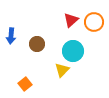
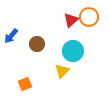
orange circle: moved 5 px left, 5 px up
blue arrow: rotated 35 degrees clockwise
yellow triangle: moved 1 px down
orange square: rotated 16 degrees clockwise
